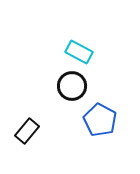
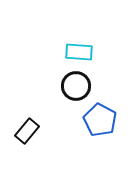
cyan rectangle: rotated 24 degrees counterclockwise
black circle: moved 4 px right
